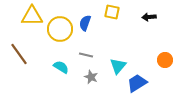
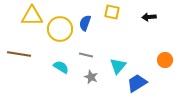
brown line: rotated 45 degrees counterclockwise
